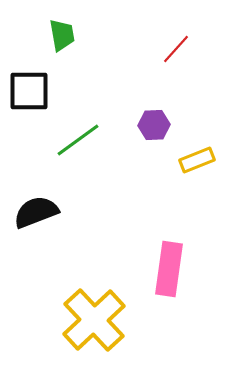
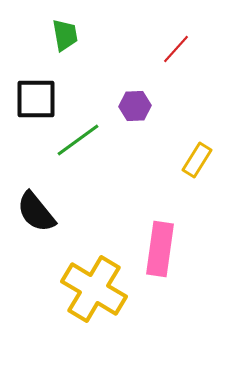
green trapezoid: moved 3 px right
black square: moved 7 px right, 8 px down
purple hexagon: moved 19 px left, 19 px up
yellow rectangle: rotated 36 degrees counterclockwise
black semicircle: rotated 108 degrees counterclockwise
pink rectangle: moved 9 px left, 20 px up
yellow cross: moved 31 px up; rotated 16 degrees counterclockwise
